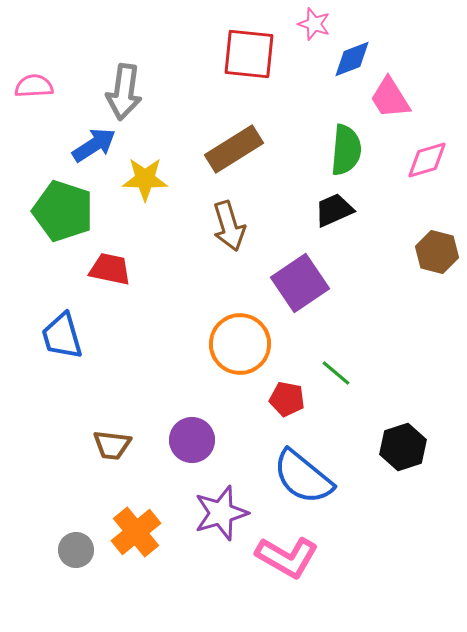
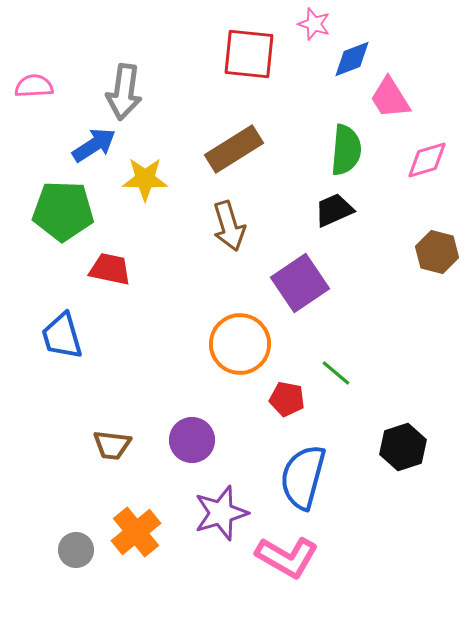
green pentagon: rotated 16 degrees counterclockwise
blue semicircle: rotated 66 degrees clockwise
